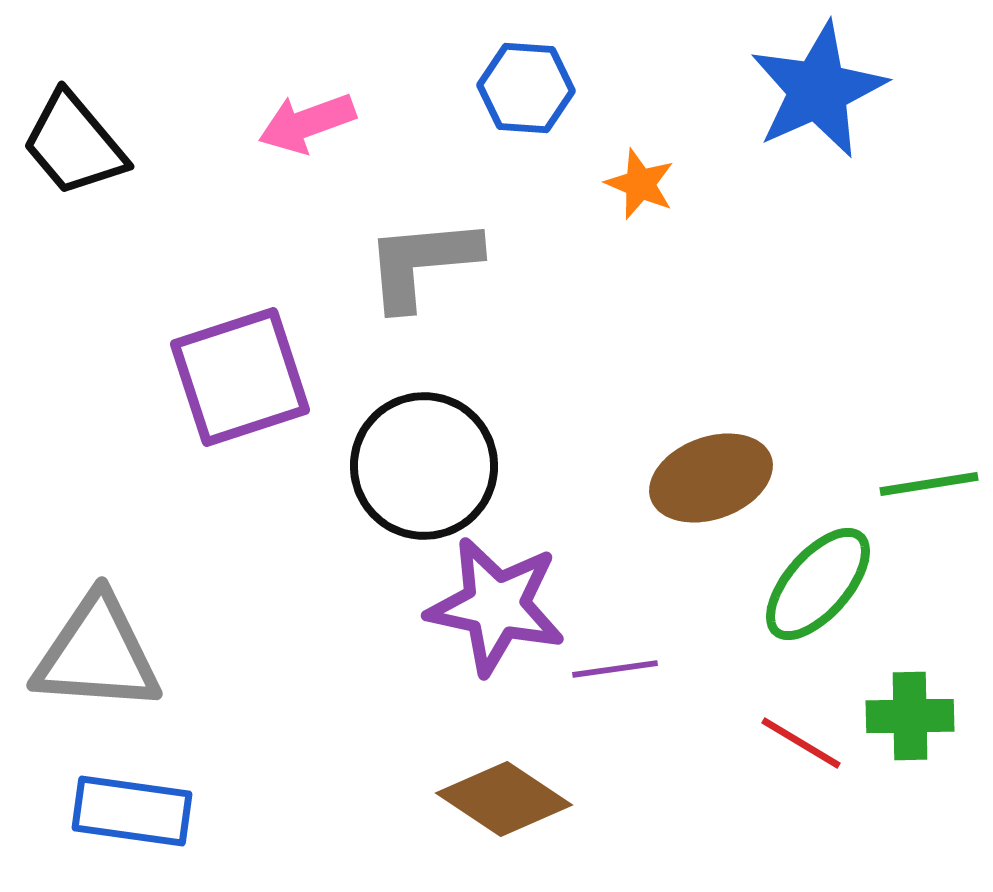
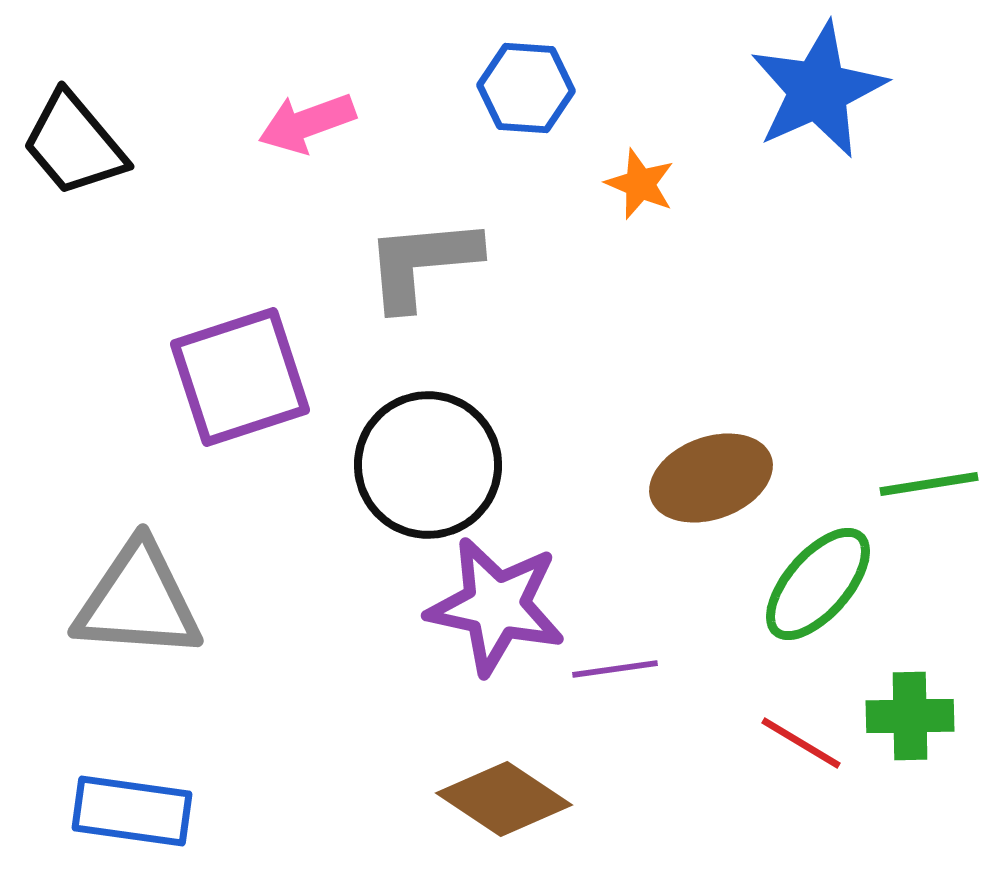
black circle: moved 4 px right, 1 px up
gray triangle: moved 41 px right, 53 px up
